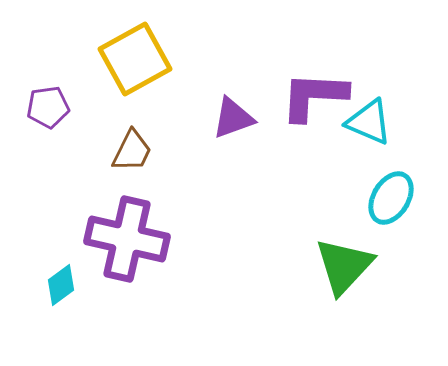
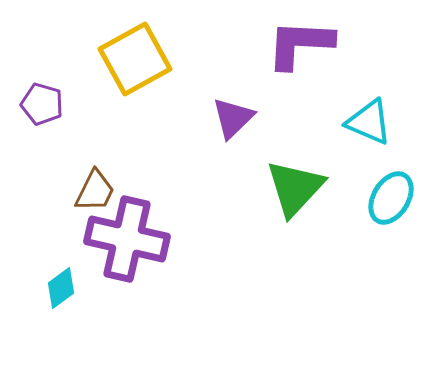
purple L-shape: moved 14 px left, 52 px up
purple pentagon: moved 6 px left, 3 px up; rotated 24 degrees clockwise
purple triangle: rotated 24 degrees counterclockwise
brown trapezoid: moved 37 px left, 40 px down
green triangle: moved 49 px left, 78 px up
cyan diamond: moved 3 px down
